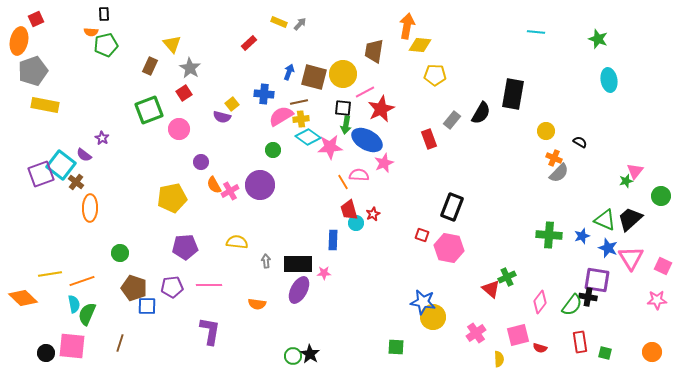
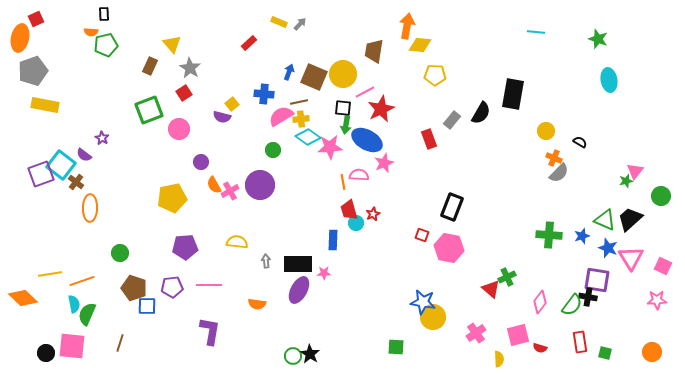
orange ellipse at (19, 41): moved 1 px right, 3 px up
brown square at (314, 77): rotated 8 degrees clockwise
orange line at (343, 182): rotated 21 degrees clockwise
